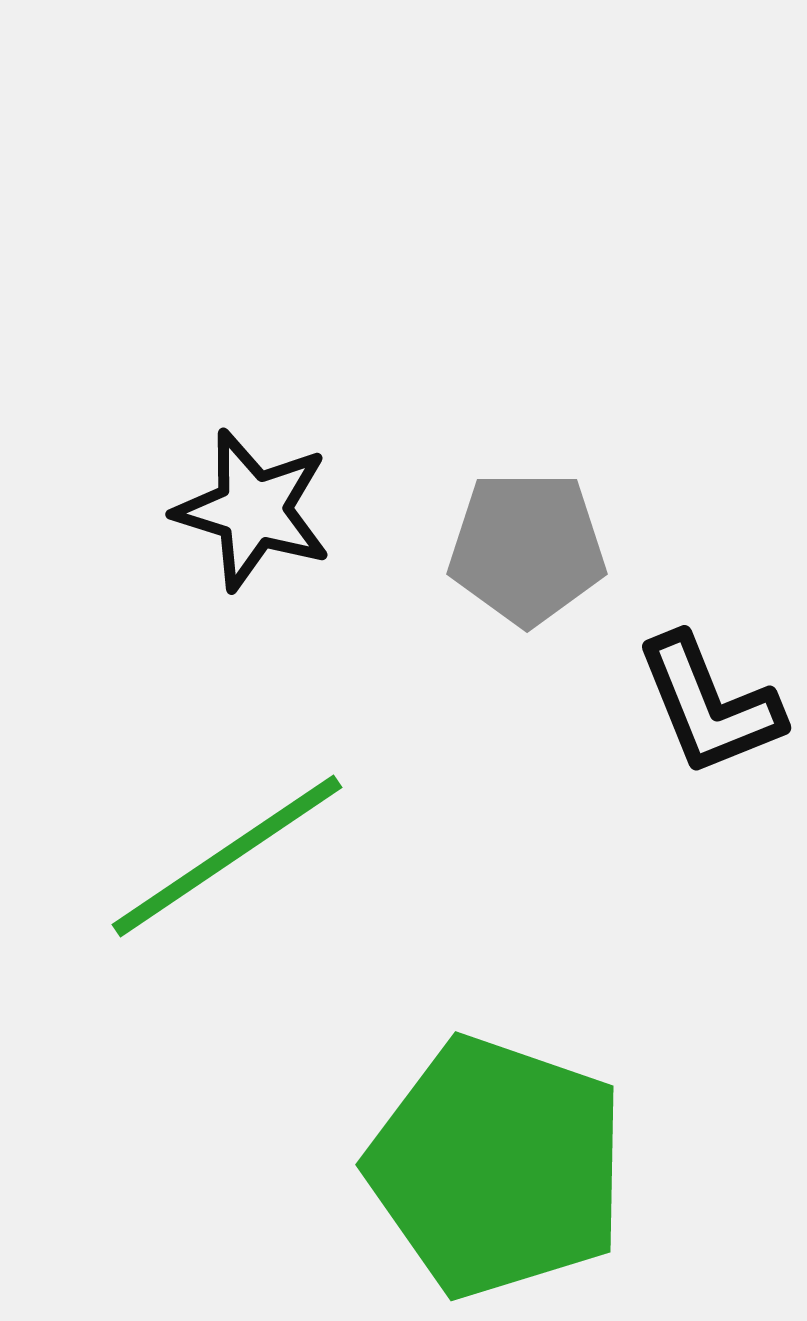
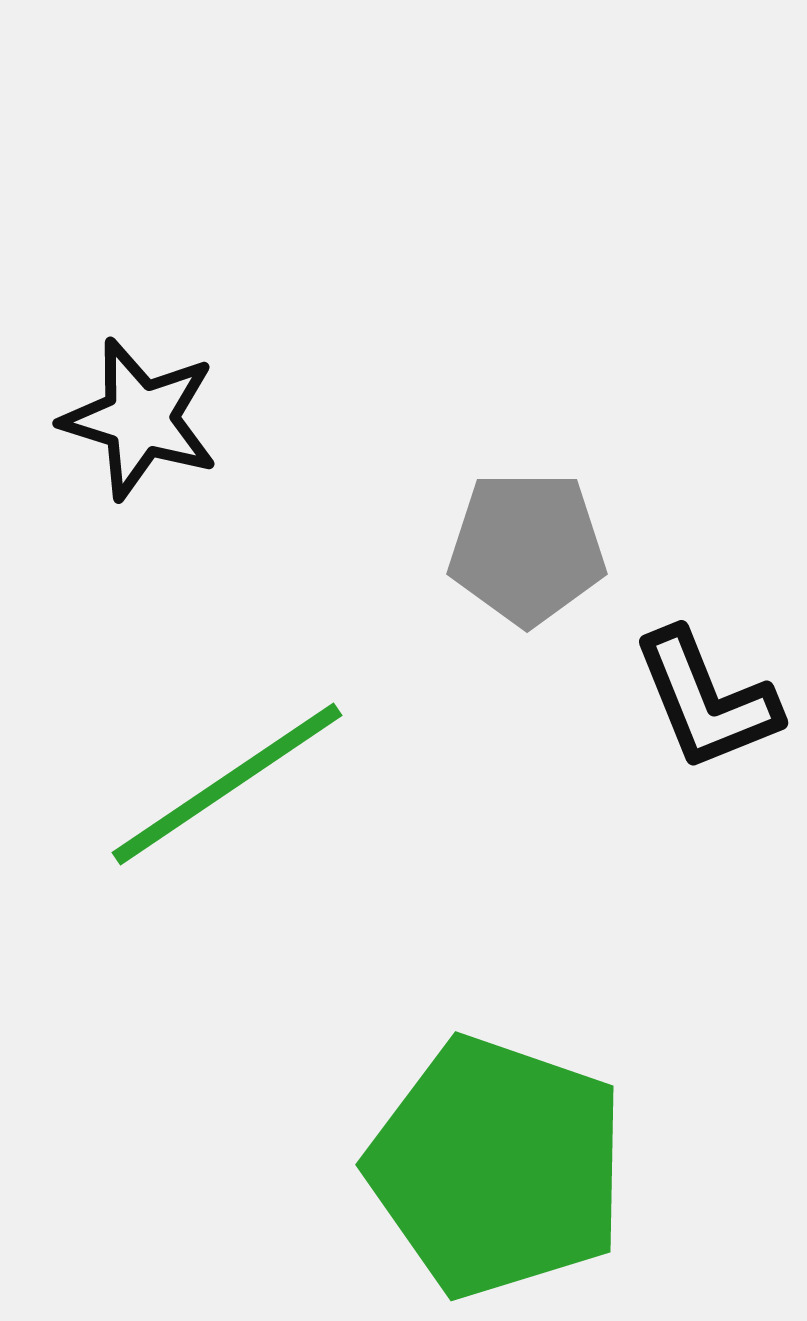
black star: moved 113 px left, 91 px up
black L-shape: moved 3 px left, 5 px up
green line: moved 72 px up
